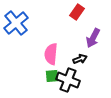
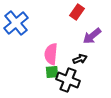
purple arrow: moved 1 px left, 2 px up; rotated 24 degrees clockwise
green square: moved 4 px up
